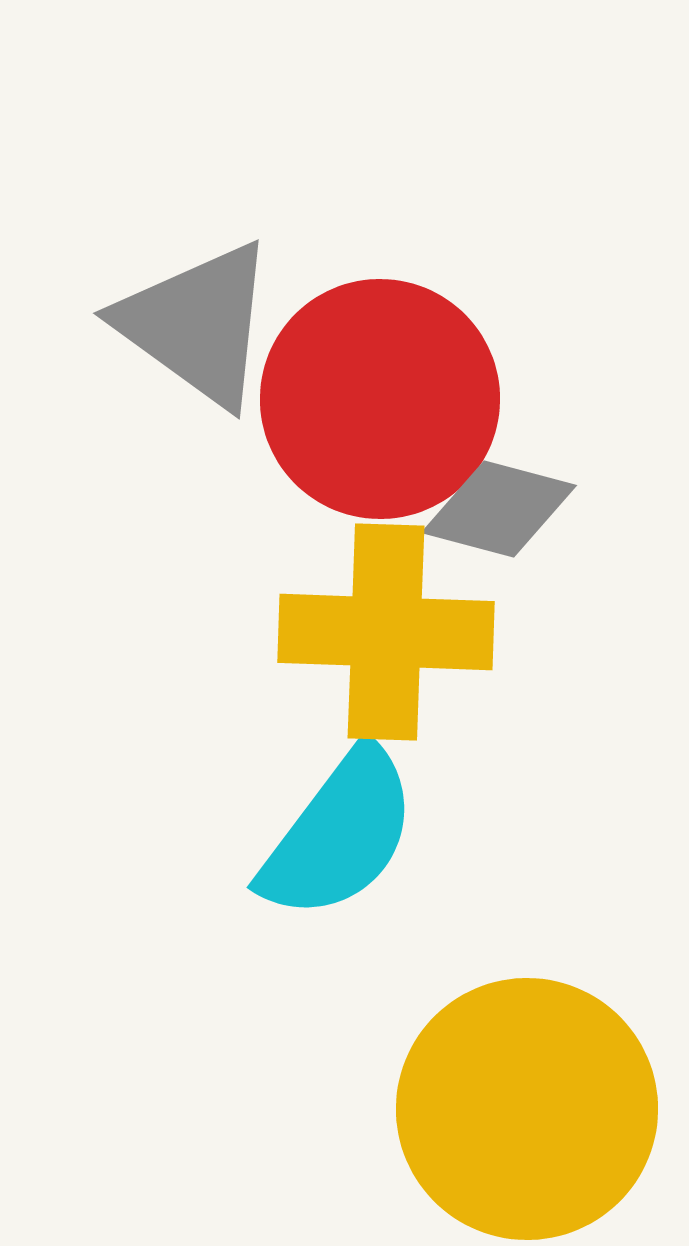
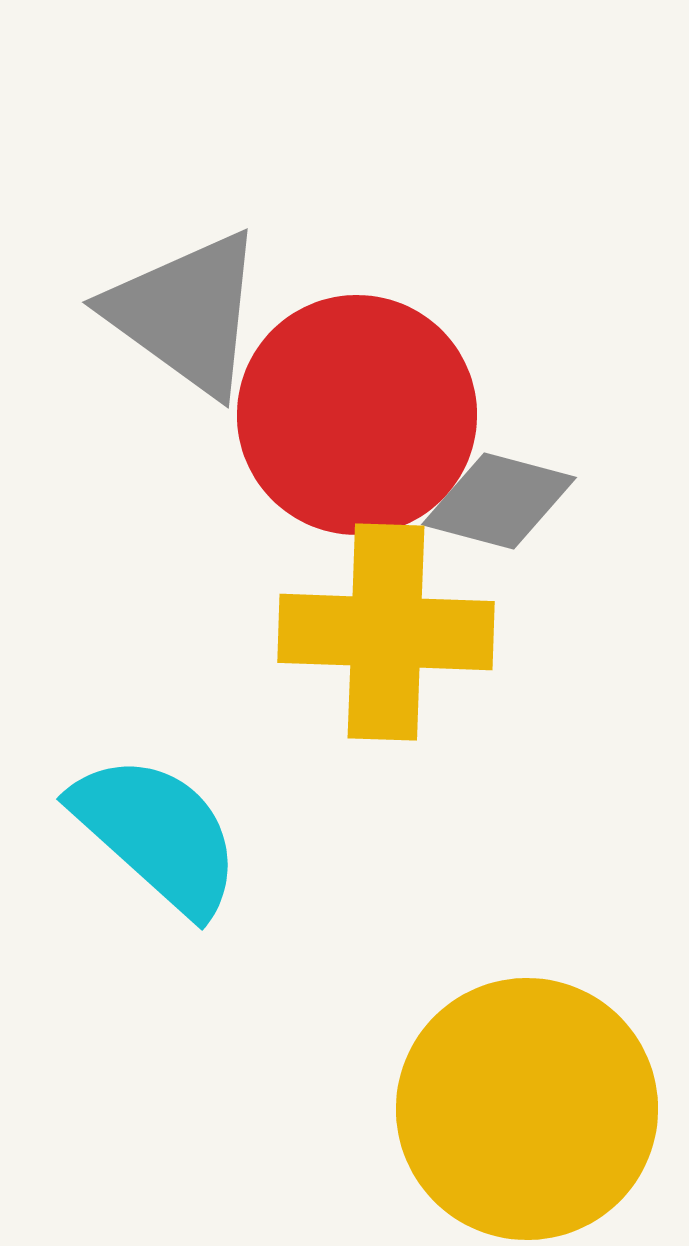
gray triangle: moved 11 px left, 11 px up
red circle: moved 23 px left, 16 px down
gray diamond: moved 8 px up
cyan semicircle: moved 182 px left; rotated 85 degrees counterclockwise
